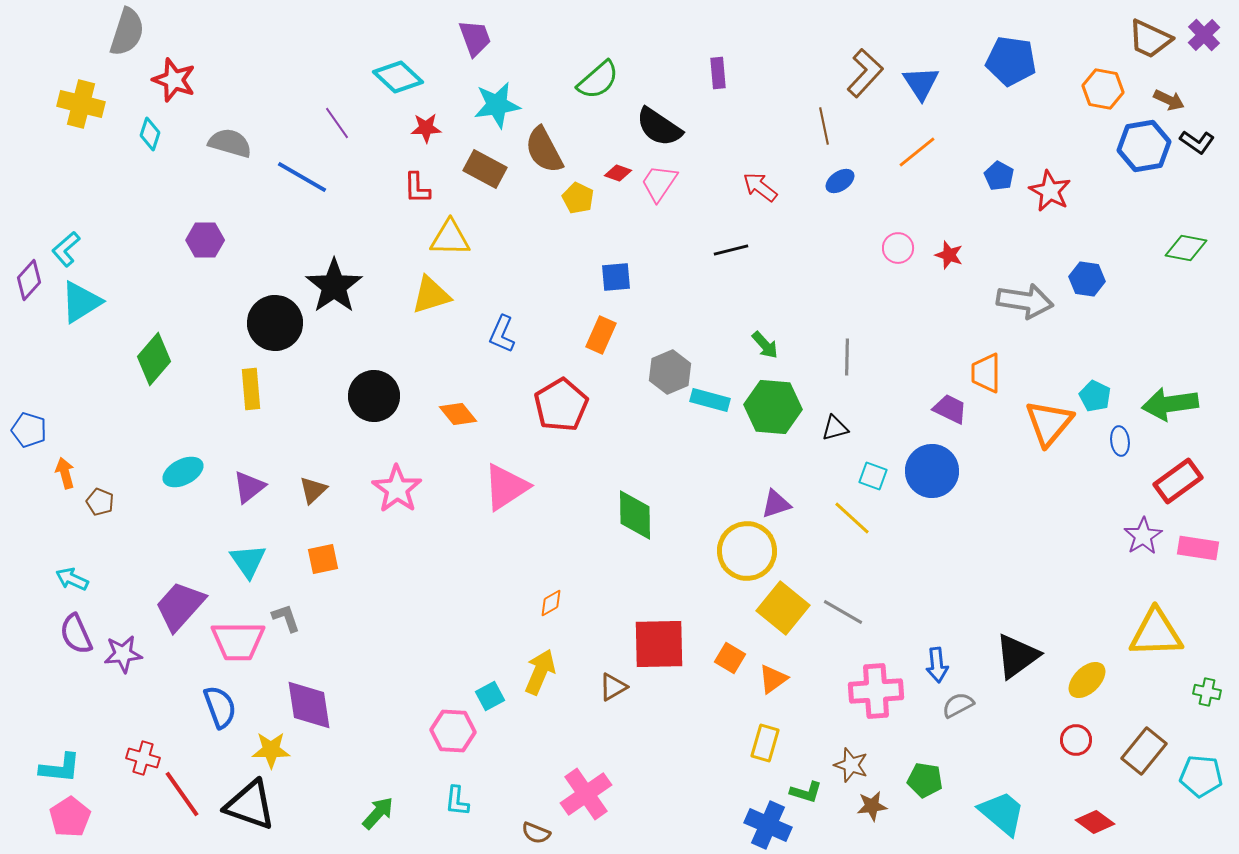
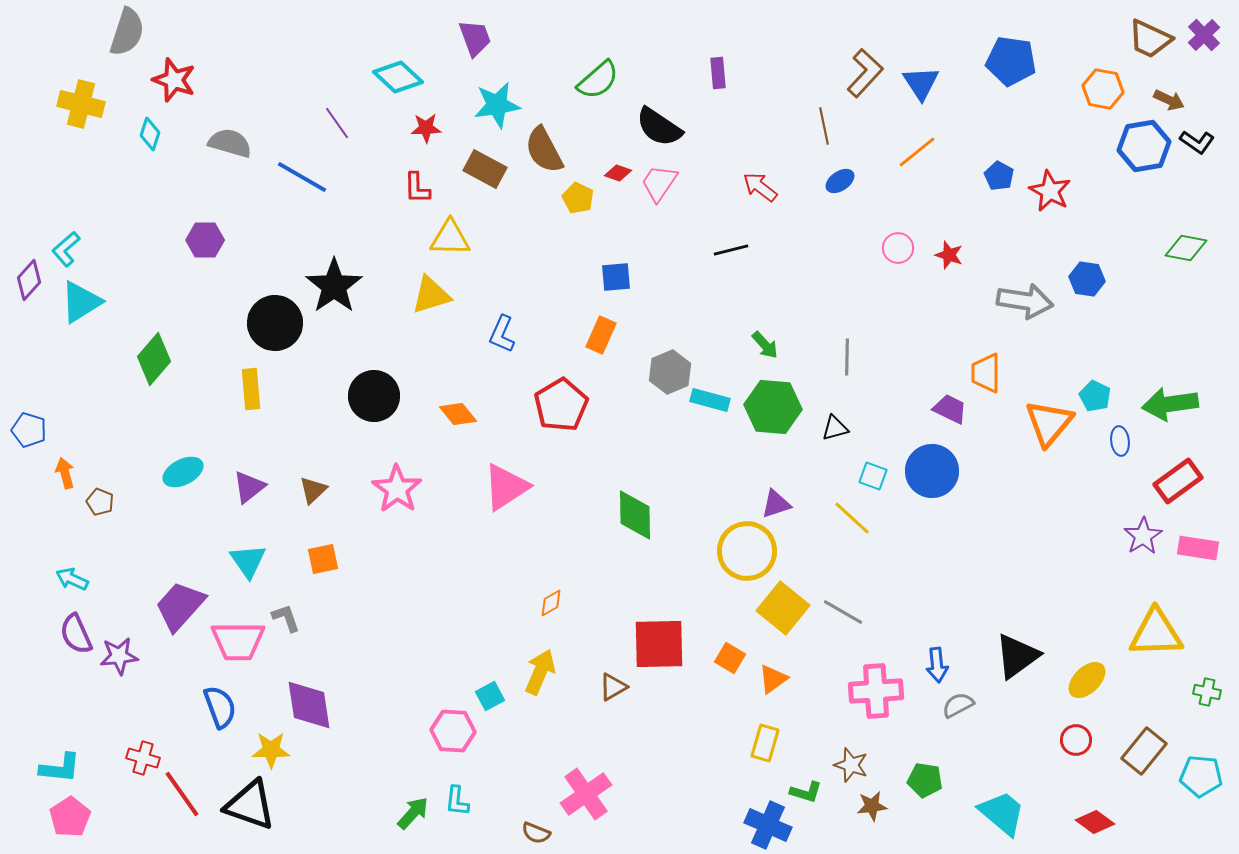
purple star at (123, 654): moved 4 px left, 2 px down
green arrow at (378, 813): moved 35 px right
